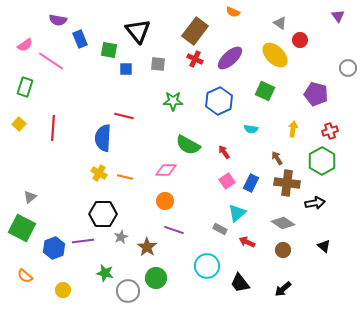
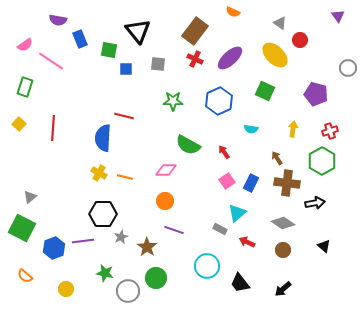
yellow circle at (63, 290): moved 3 px right, 1 px up
